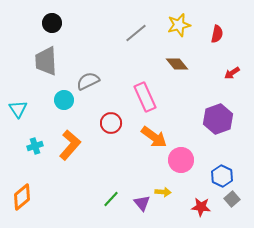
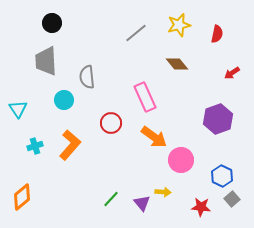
gray semicircle: moved 1 px left, 4 px up; rotated 70 degrees counterclockwise
